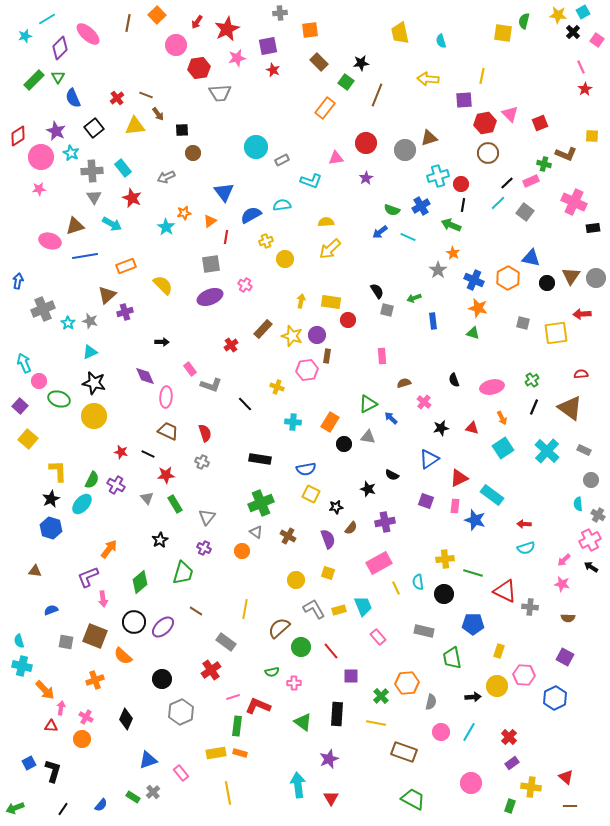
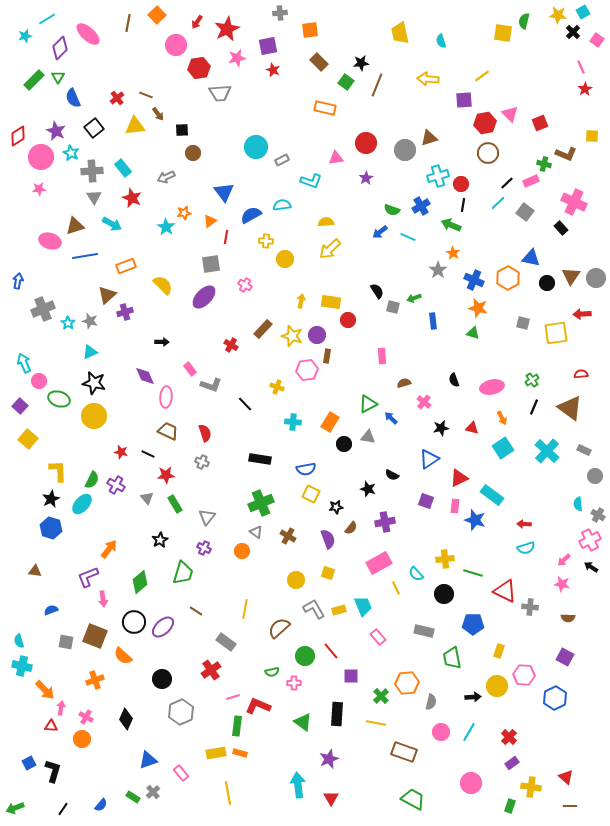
yellow line at (482, 76): rotated 42 degrees clockwise
brown line at (377, 95): moved 10 px up
orange rectangle at (325, 108): rotated 65 degrees clockwise
black rectangle at (593, 228): moved 32 px left; rotated 56 degrees clockwise
yellow cross at (266, 241): rotated 24 degrees clockwise
purple ellipse at (210, 297): moved 6 px left; rotated 25 degrees counterclockwise
gray square at (387, 310): moved 6 px right, 3 px up
red cross at (231, 345): rotated 24 degrees counterclockwise
gray circle at (591, 480): moved 4 px right, 4 px up
cyan semicircle at (418, 582): moved 2 px left, 8 px up; rotated 35 degrees counterclockwise
green circle at (301, 647): moved 4 px right, 9 px down
